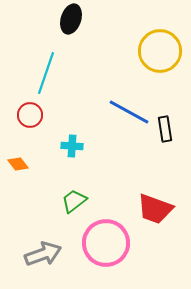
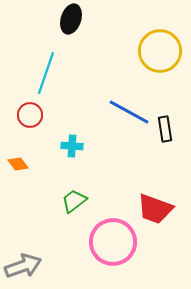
pink circle: moved 7 px right, 1 px up
gray arrow: moved 20 px left, 12 px down
